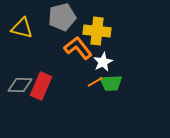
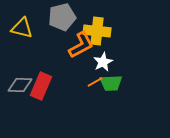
orange L-shape: moved 3 px right, 3 px up; rotated 100 degrees clockwise
